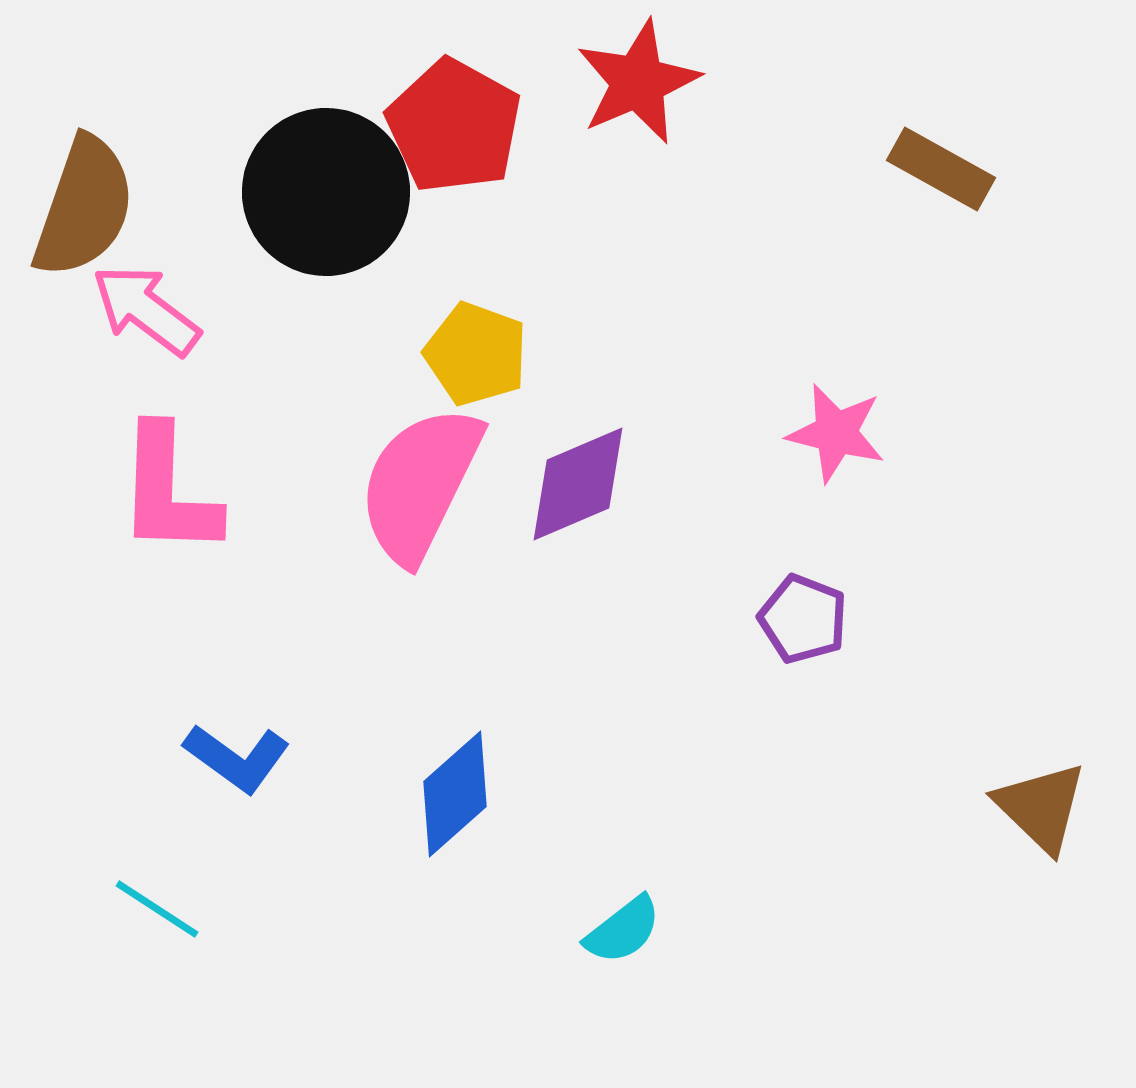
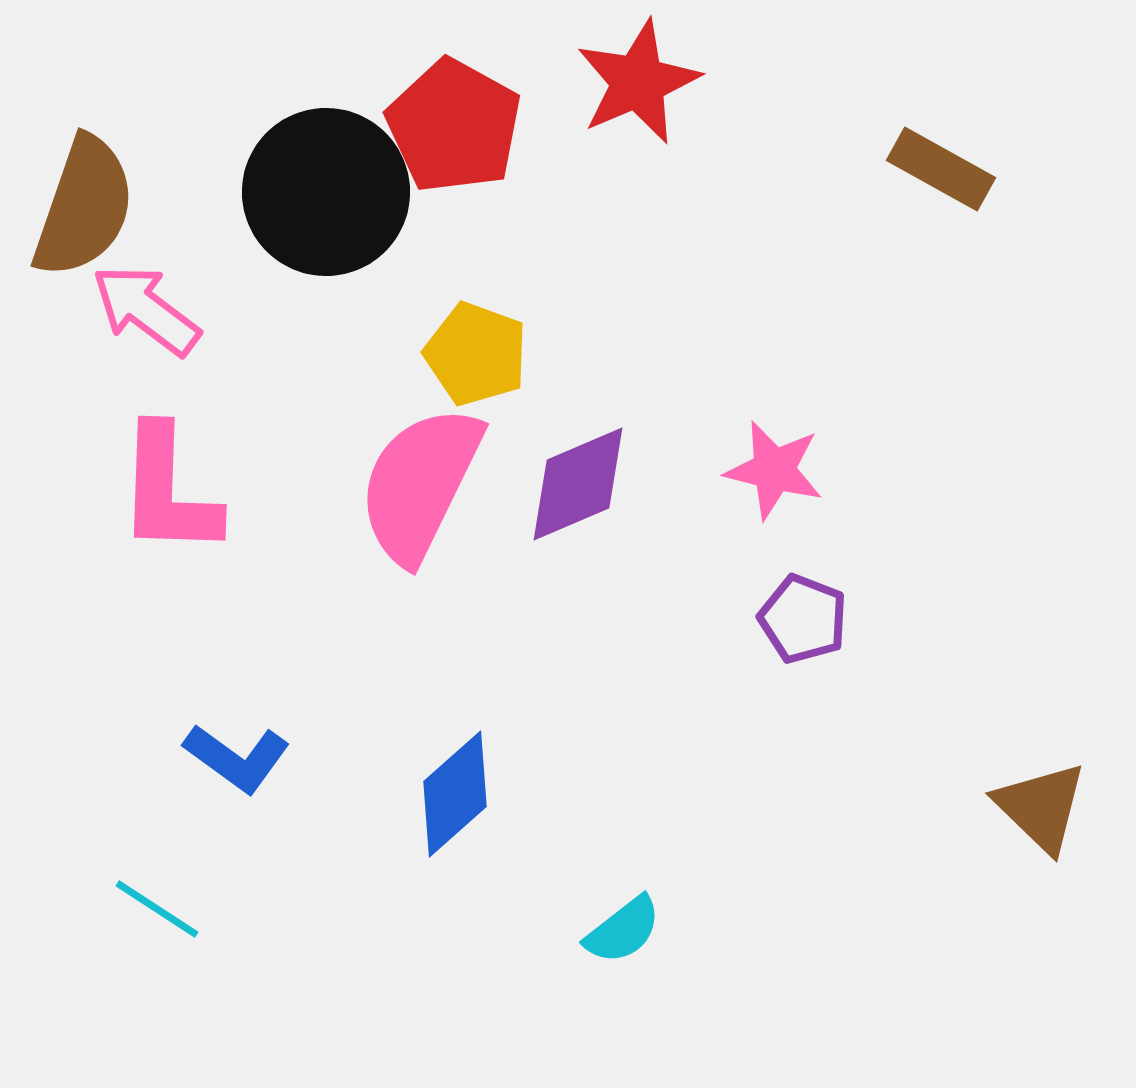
pink star: moved 62 px left, 37 px down
